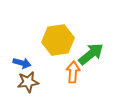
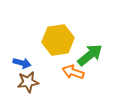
green arrow: moved 1 px left, 1 px down
orange arrow: rotated 75 degrees counterclockwise
